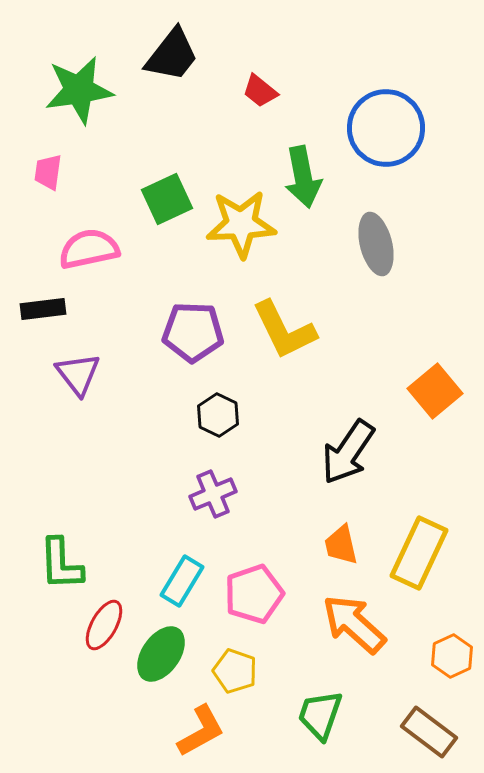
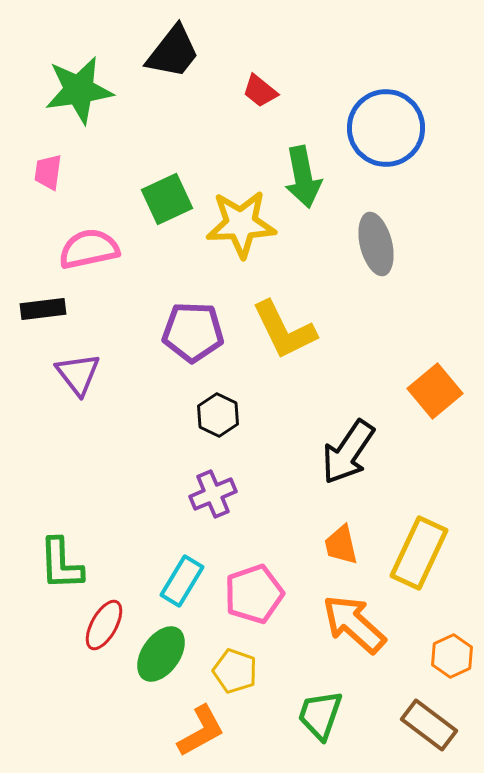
black trapezoid: moved 1 px right, 3 px up
brown rectangle: moved 7 px up
